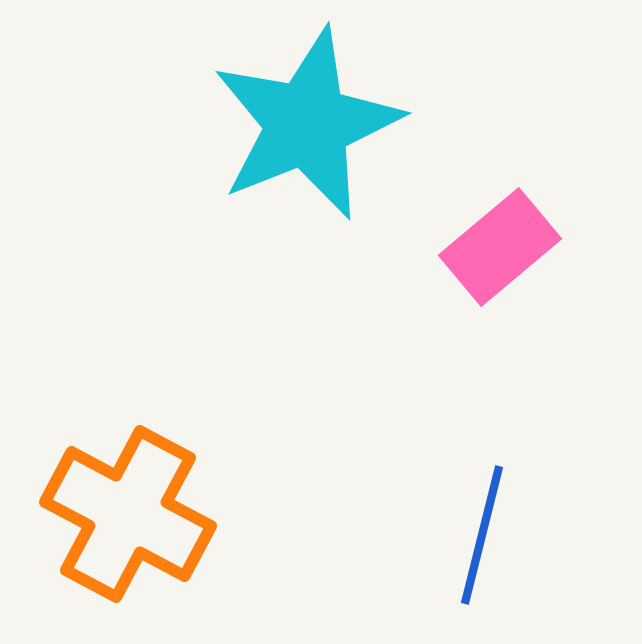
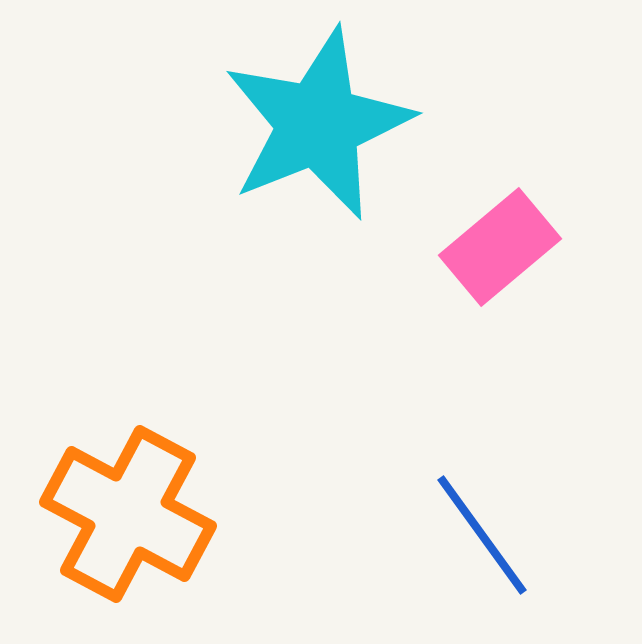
cyan star: moved 11 px right
blue line: rotated 50 degrees counterclockwise
